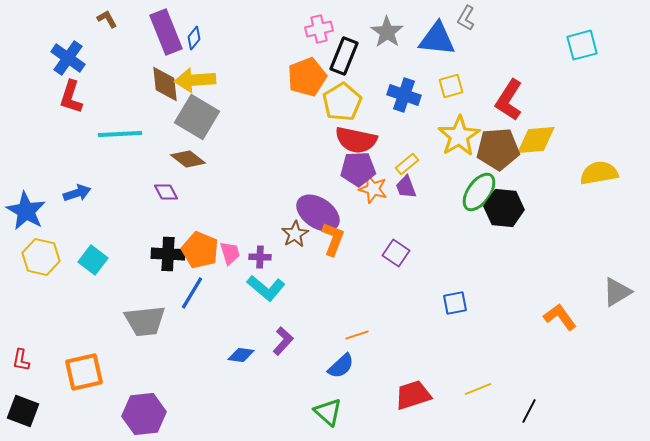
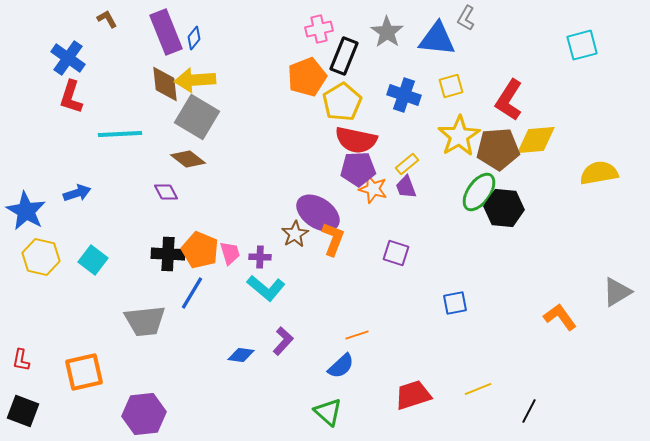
purple square at (396, 253): rotated 16 degrees counterclockwise
